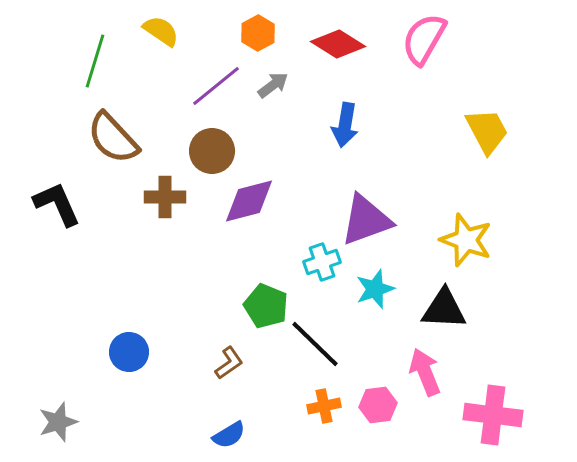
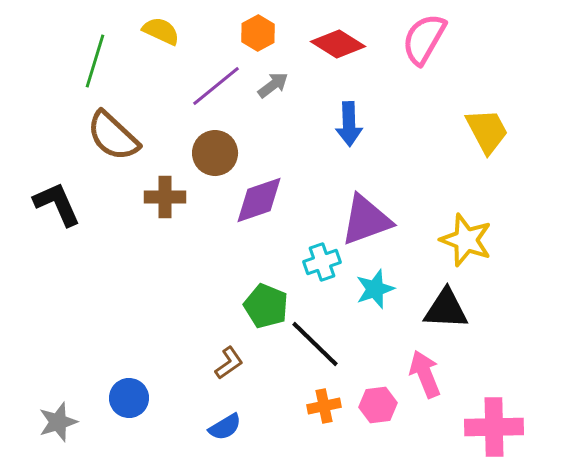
yellow semicircle: rotated 9 degrees counterclockwise
blue arrow: moved 4 px right, 1 px up; rotated 12 degrees counterclockwise
brown semicircle: moved 2 px up; rotated 4 degrees counterclockwise
brown circle: moved 3 px right, 2 px down
purple diamond: moved 10 px right, 1 px up; rotated 4 degrees counterclockwise
black triangle: moved 2 px right
blue circle: moved 46 px down
pink arrow: moved 2 px down
pink cross: moved 1 px right, 12 px down; rotated 8 degrees counterclockwise
blue semicircle: moved 4 px left, 8 px up
